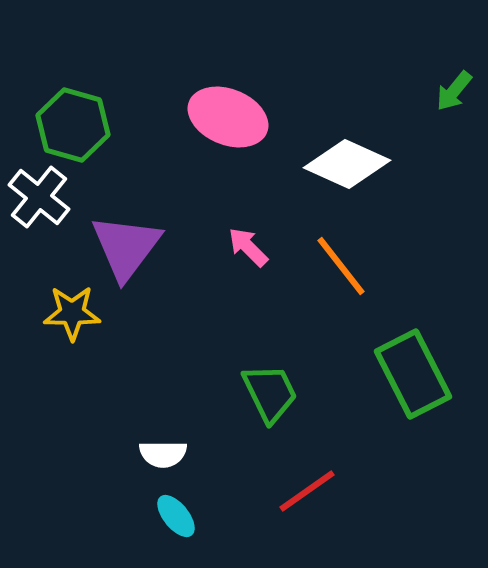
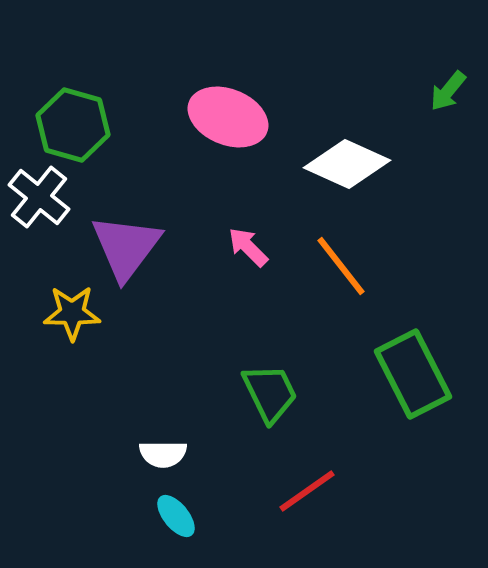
green arrow: moved 6 px left
